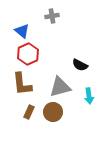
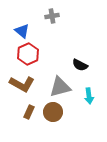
brown L-shape: rotated 55 degrees counterclockwise
